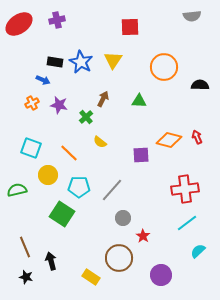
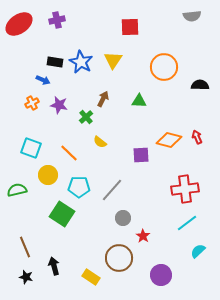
black arrow: moved 3 px right, 5 px down
